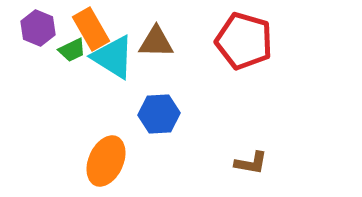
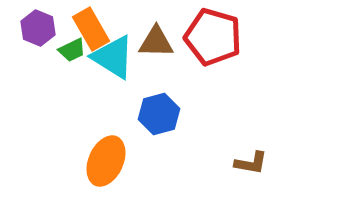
red pentagon: moved 31 px left, 4 px up
blue hexagon: rotated 12 degrees counterclockwise
